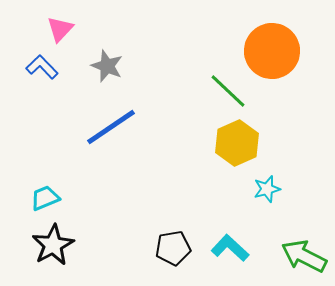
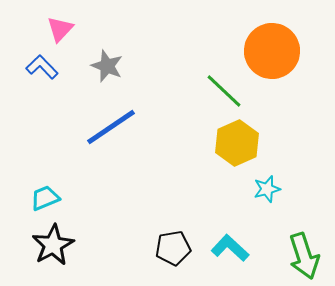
green line: moved 4 px left
green arrow: rotated 135 degrees counterclockwise
